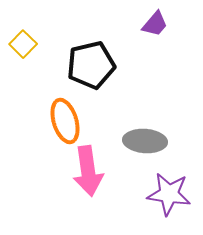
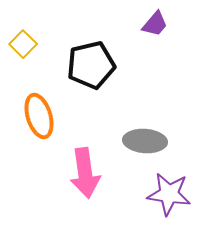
orange ellipse: moved 26 px left, 5 px up
pink arrow: moved 3 px left, 2 px down
